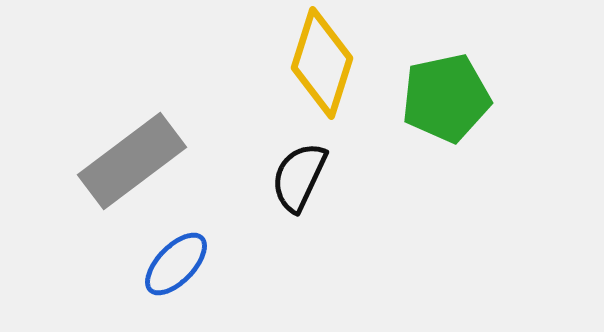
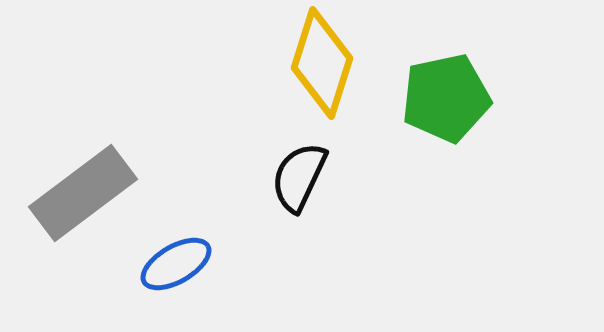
gray rectangle: moved 49 px left, 32 px down
blue ellipse: rotated 16 degrees clockwise
